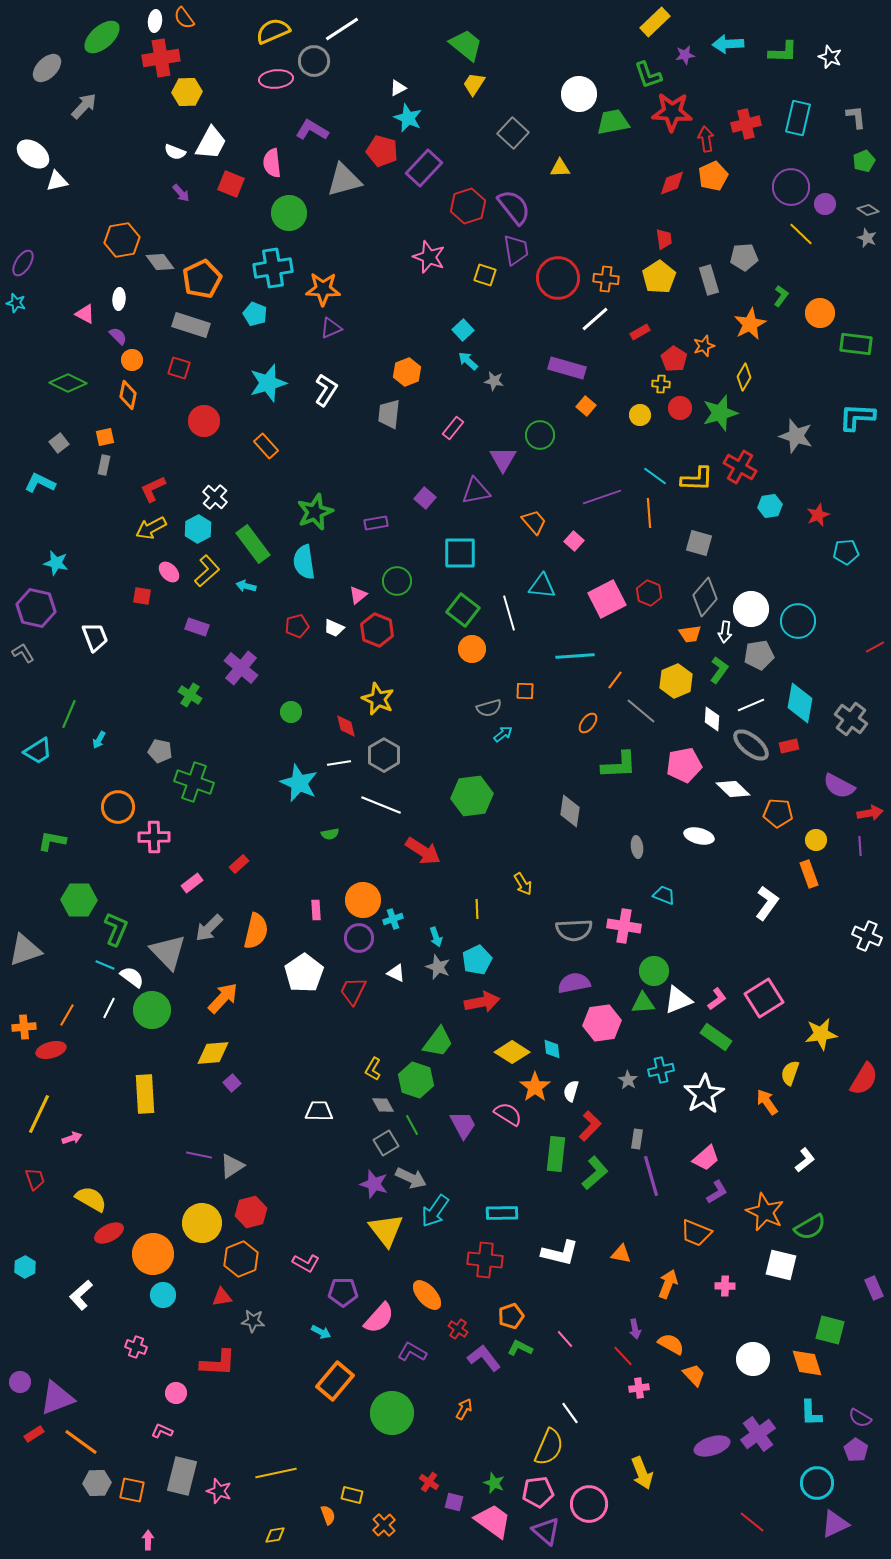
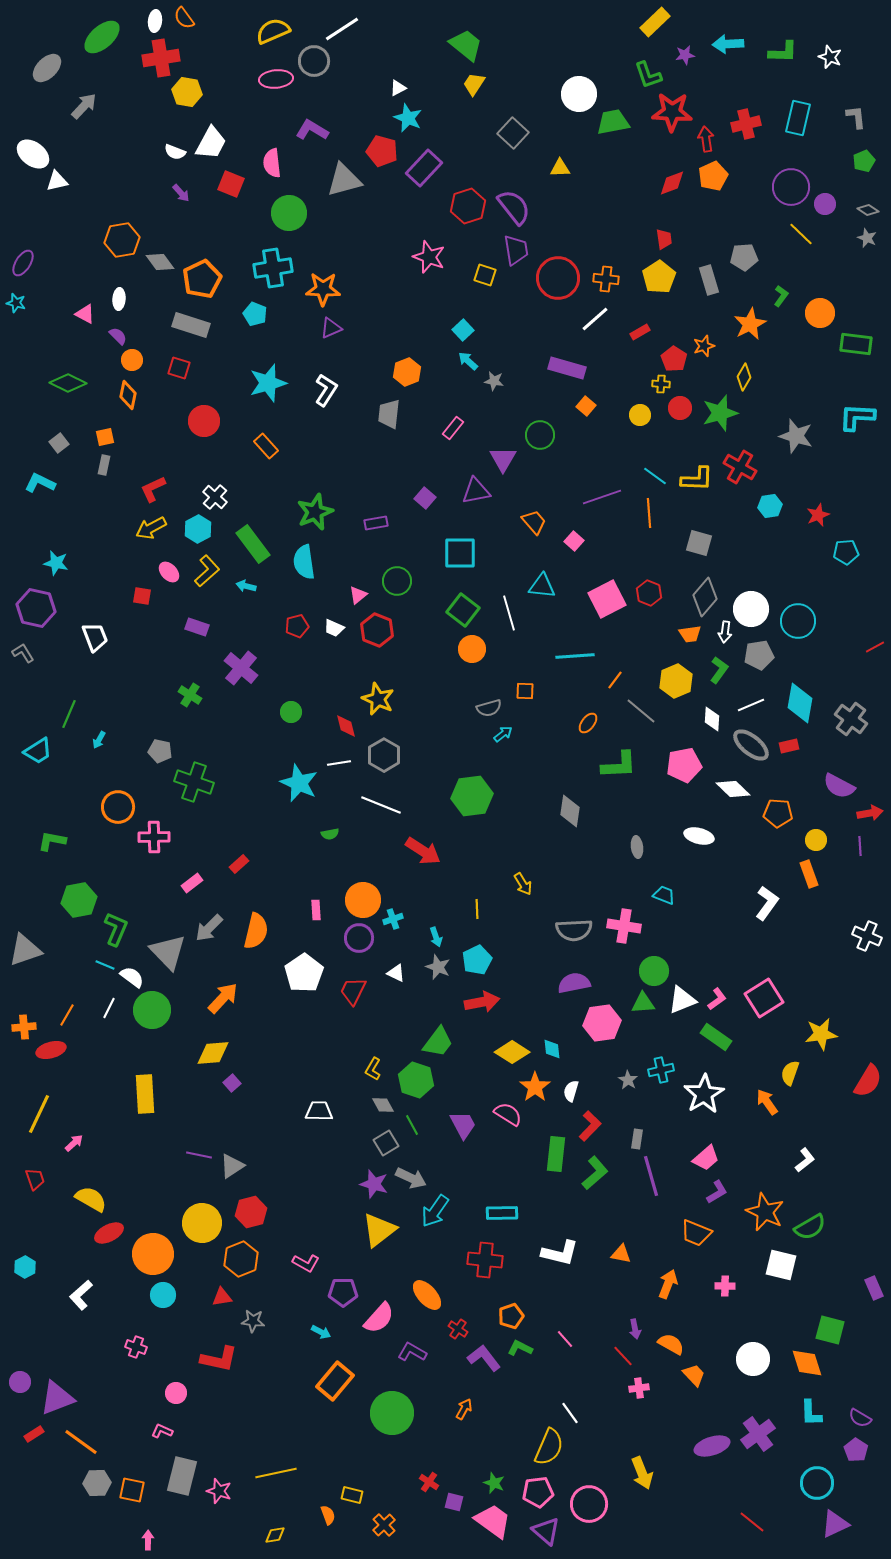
yellow hexagon at (187, 92): rotated 12 degrees clockwise
green hexagon at (79, 900): rotated 12 degrees counterclockwise
white triangle at (678, 1000): moved 4 px right
red semicircle at (864, 1079): moved 4 px right, 2 px down
pink arrow at (72, 1138): moved 2 px right, 5 px down; rotated 24 degrees counterclockwise
yellow triangle at (386, 1230): moved 7 px left; rotated 30 degrees clockwise
red L-shape at (218, 1363): moved 1 px right, 4 px up; rotated 9 degrees clockwise
